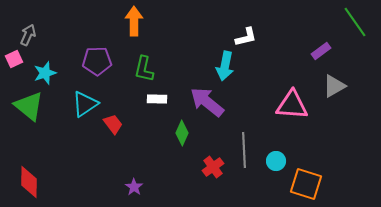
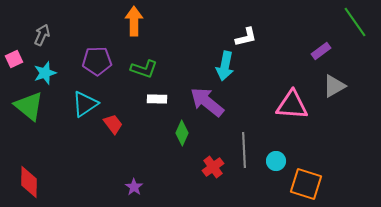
gray arrow: moved 14 px right
green L-shape: rotated 84 degrees counterclockwise
